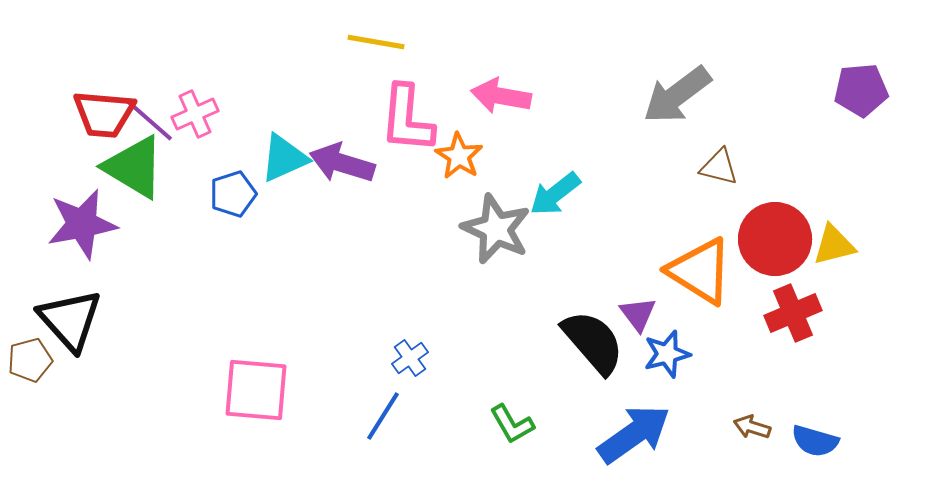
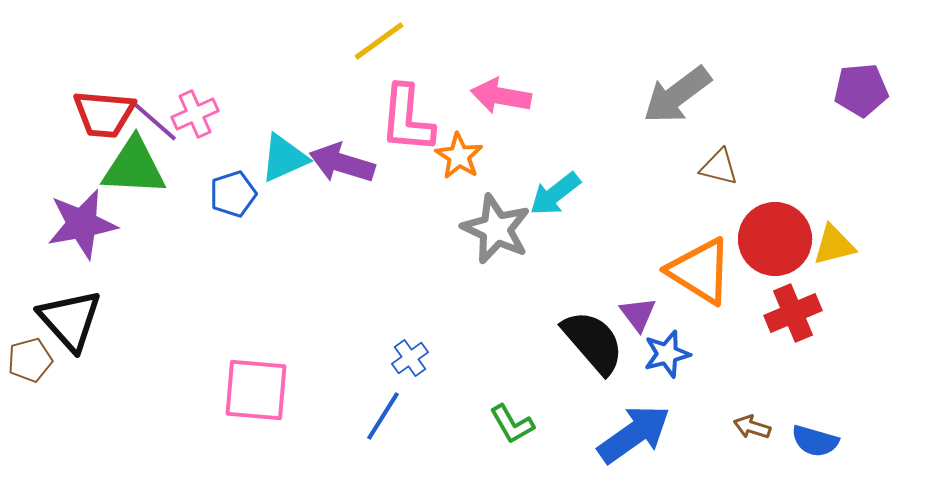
yellow line: moved 3 px right, 1 px up; rotated 46 degrees counterclockwise
purple line: moved 4 px right
green triangle: rotated 28 degrees counterclockwise
